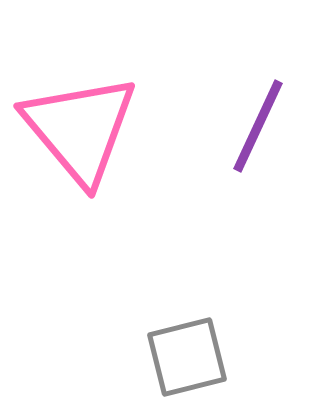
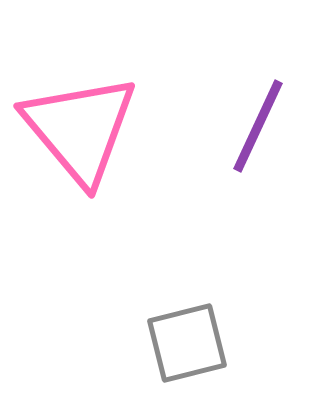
gray square: moved 14 px up
